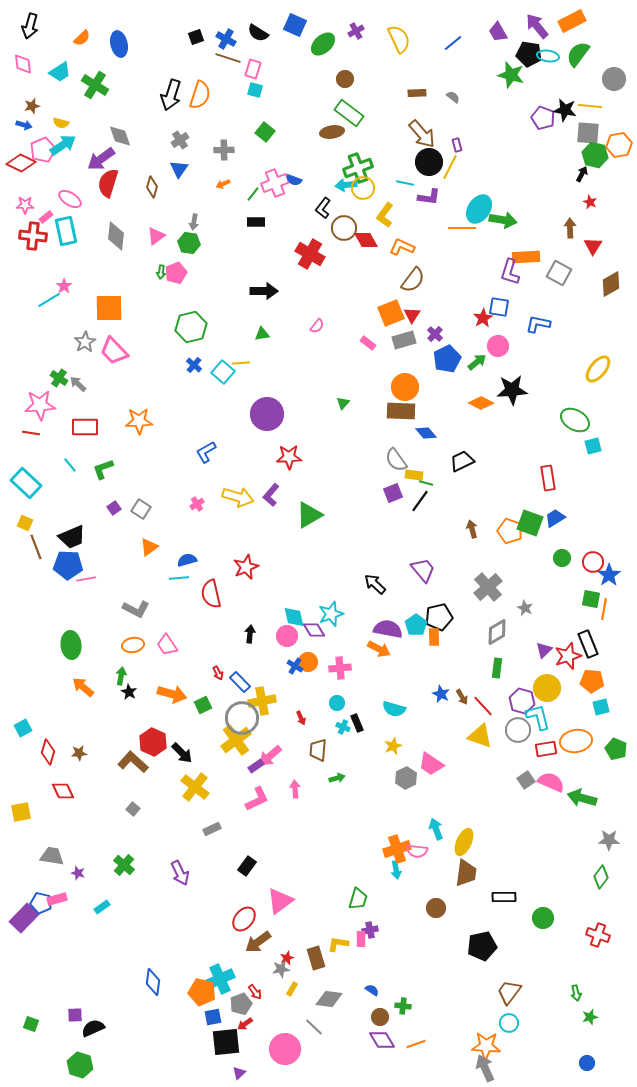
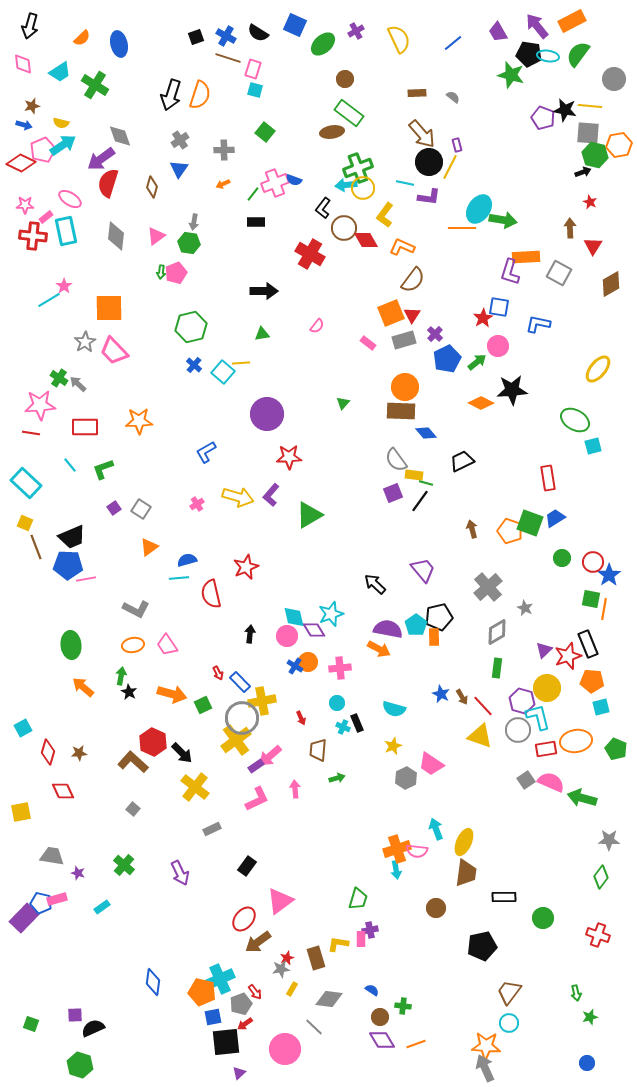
blue cross at (226, 39): moved 3 px up
black arrow at (582, 174): moved 1 px right, 2 px up; rotated 42 degrees clockwise
